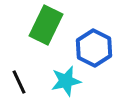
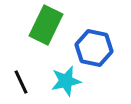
blue hexagon: rotated 15 degrees counterclockwise
black line: moved 2 px right
